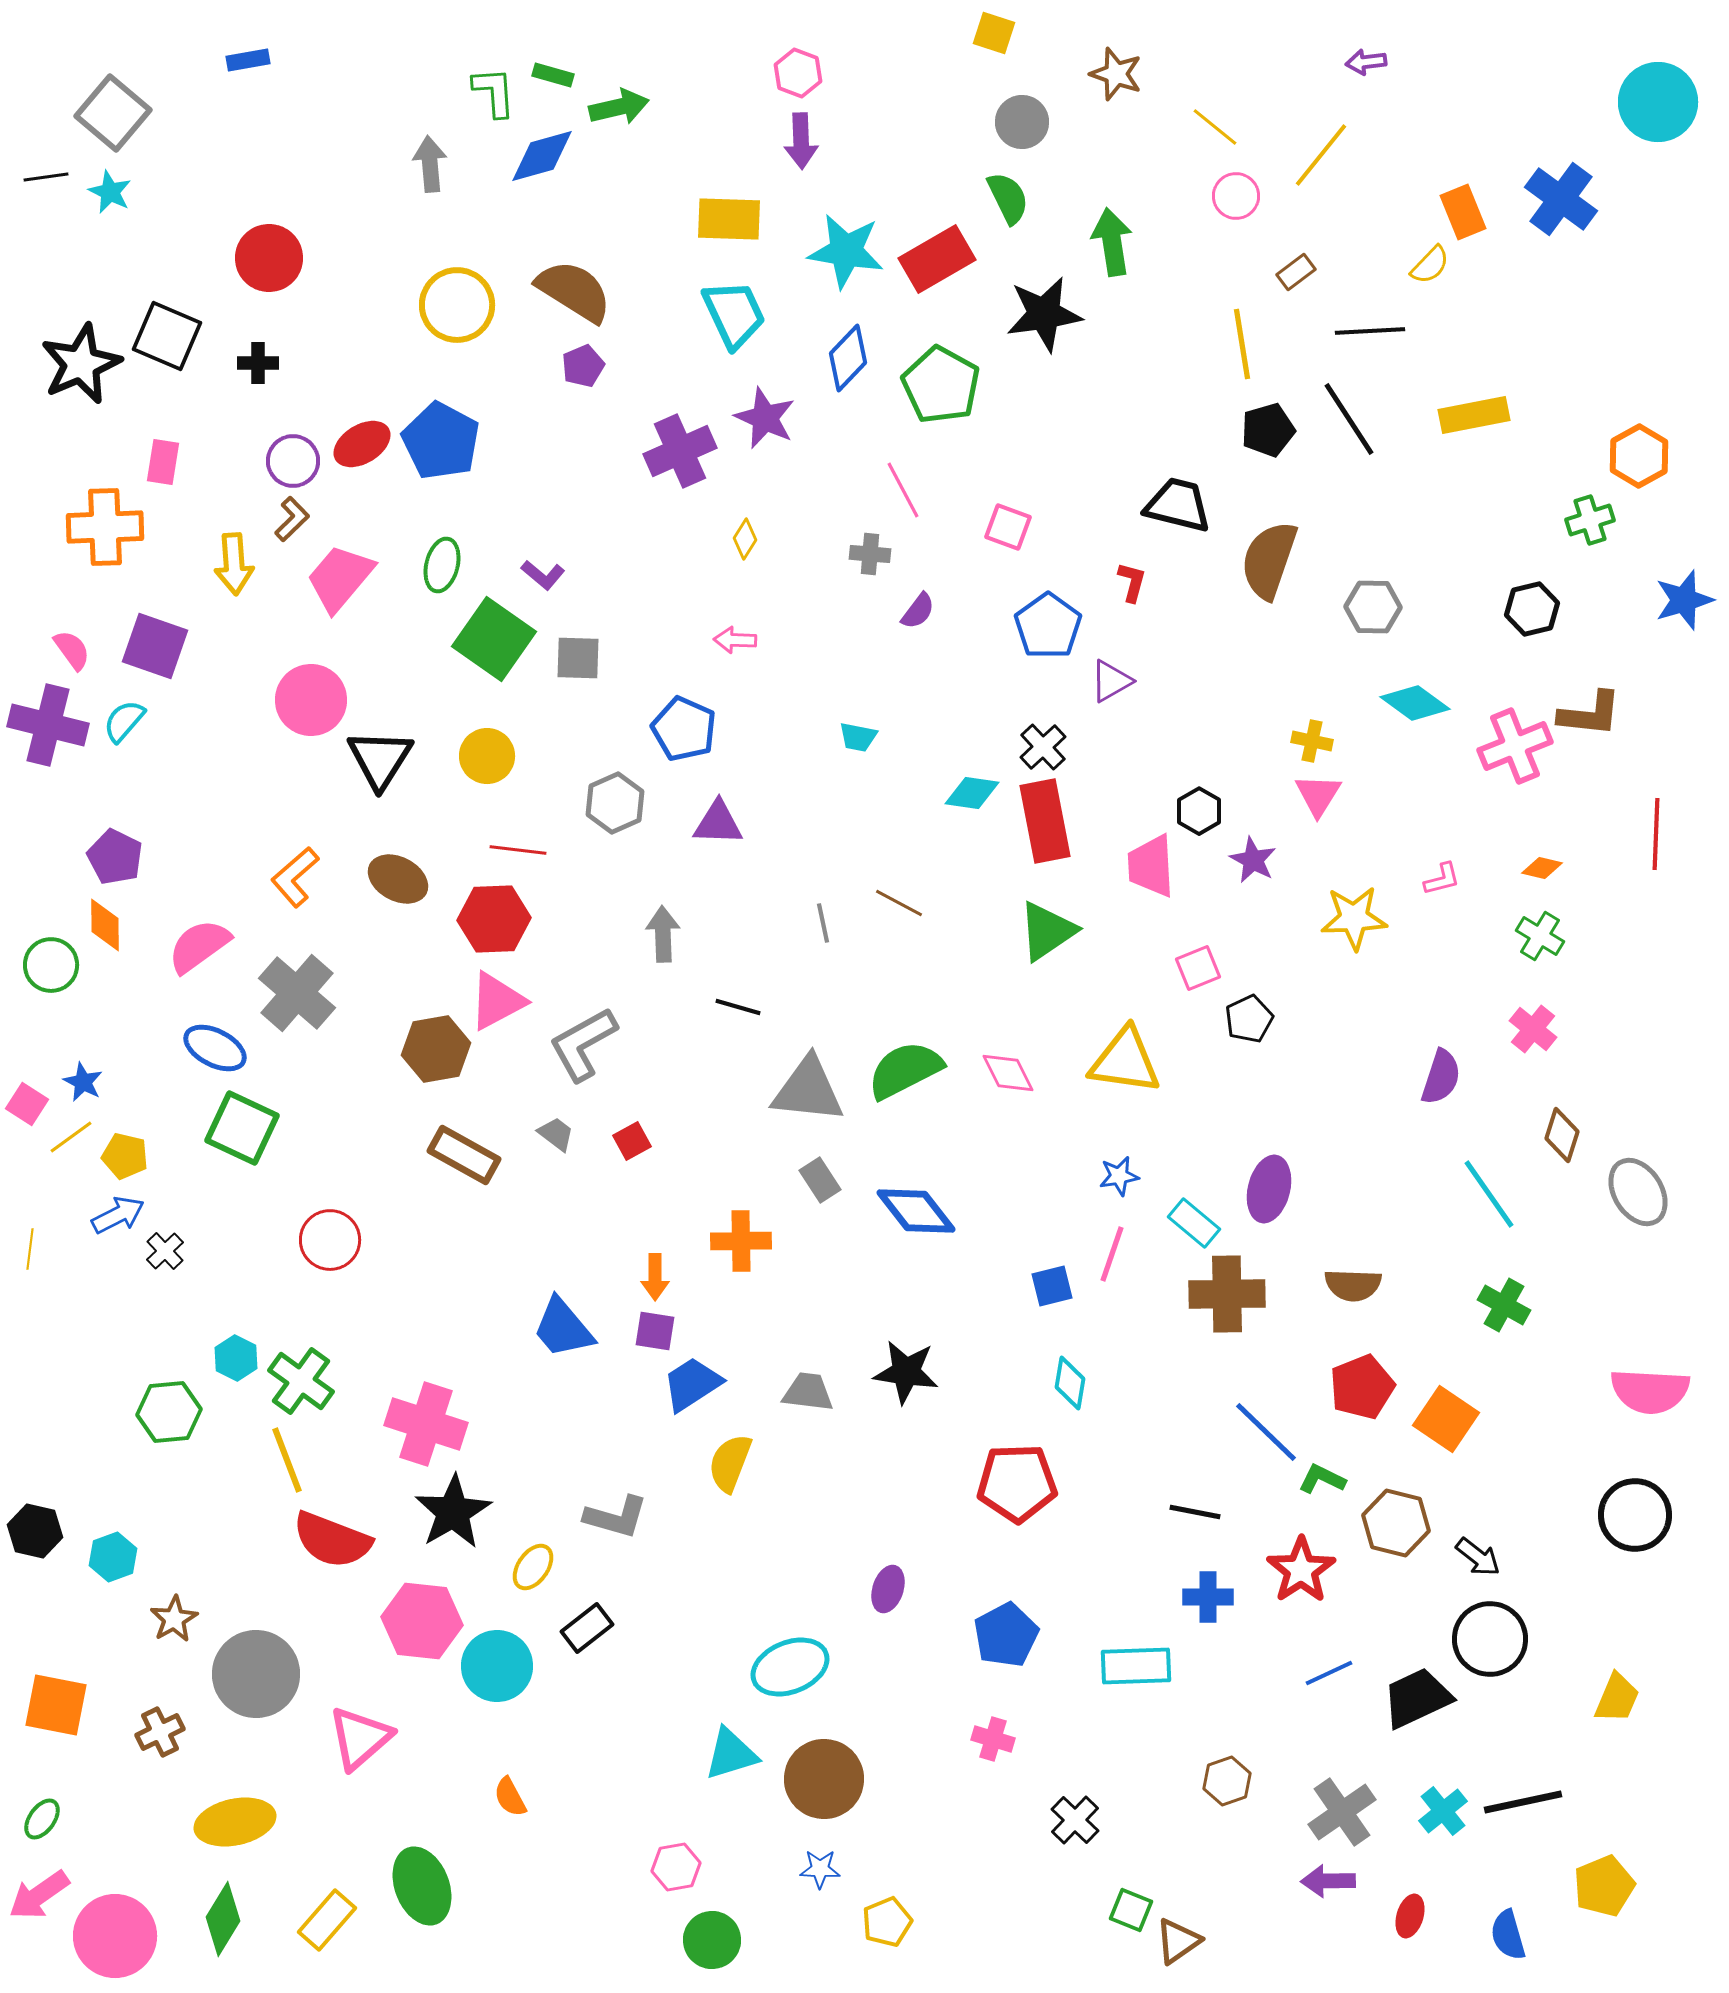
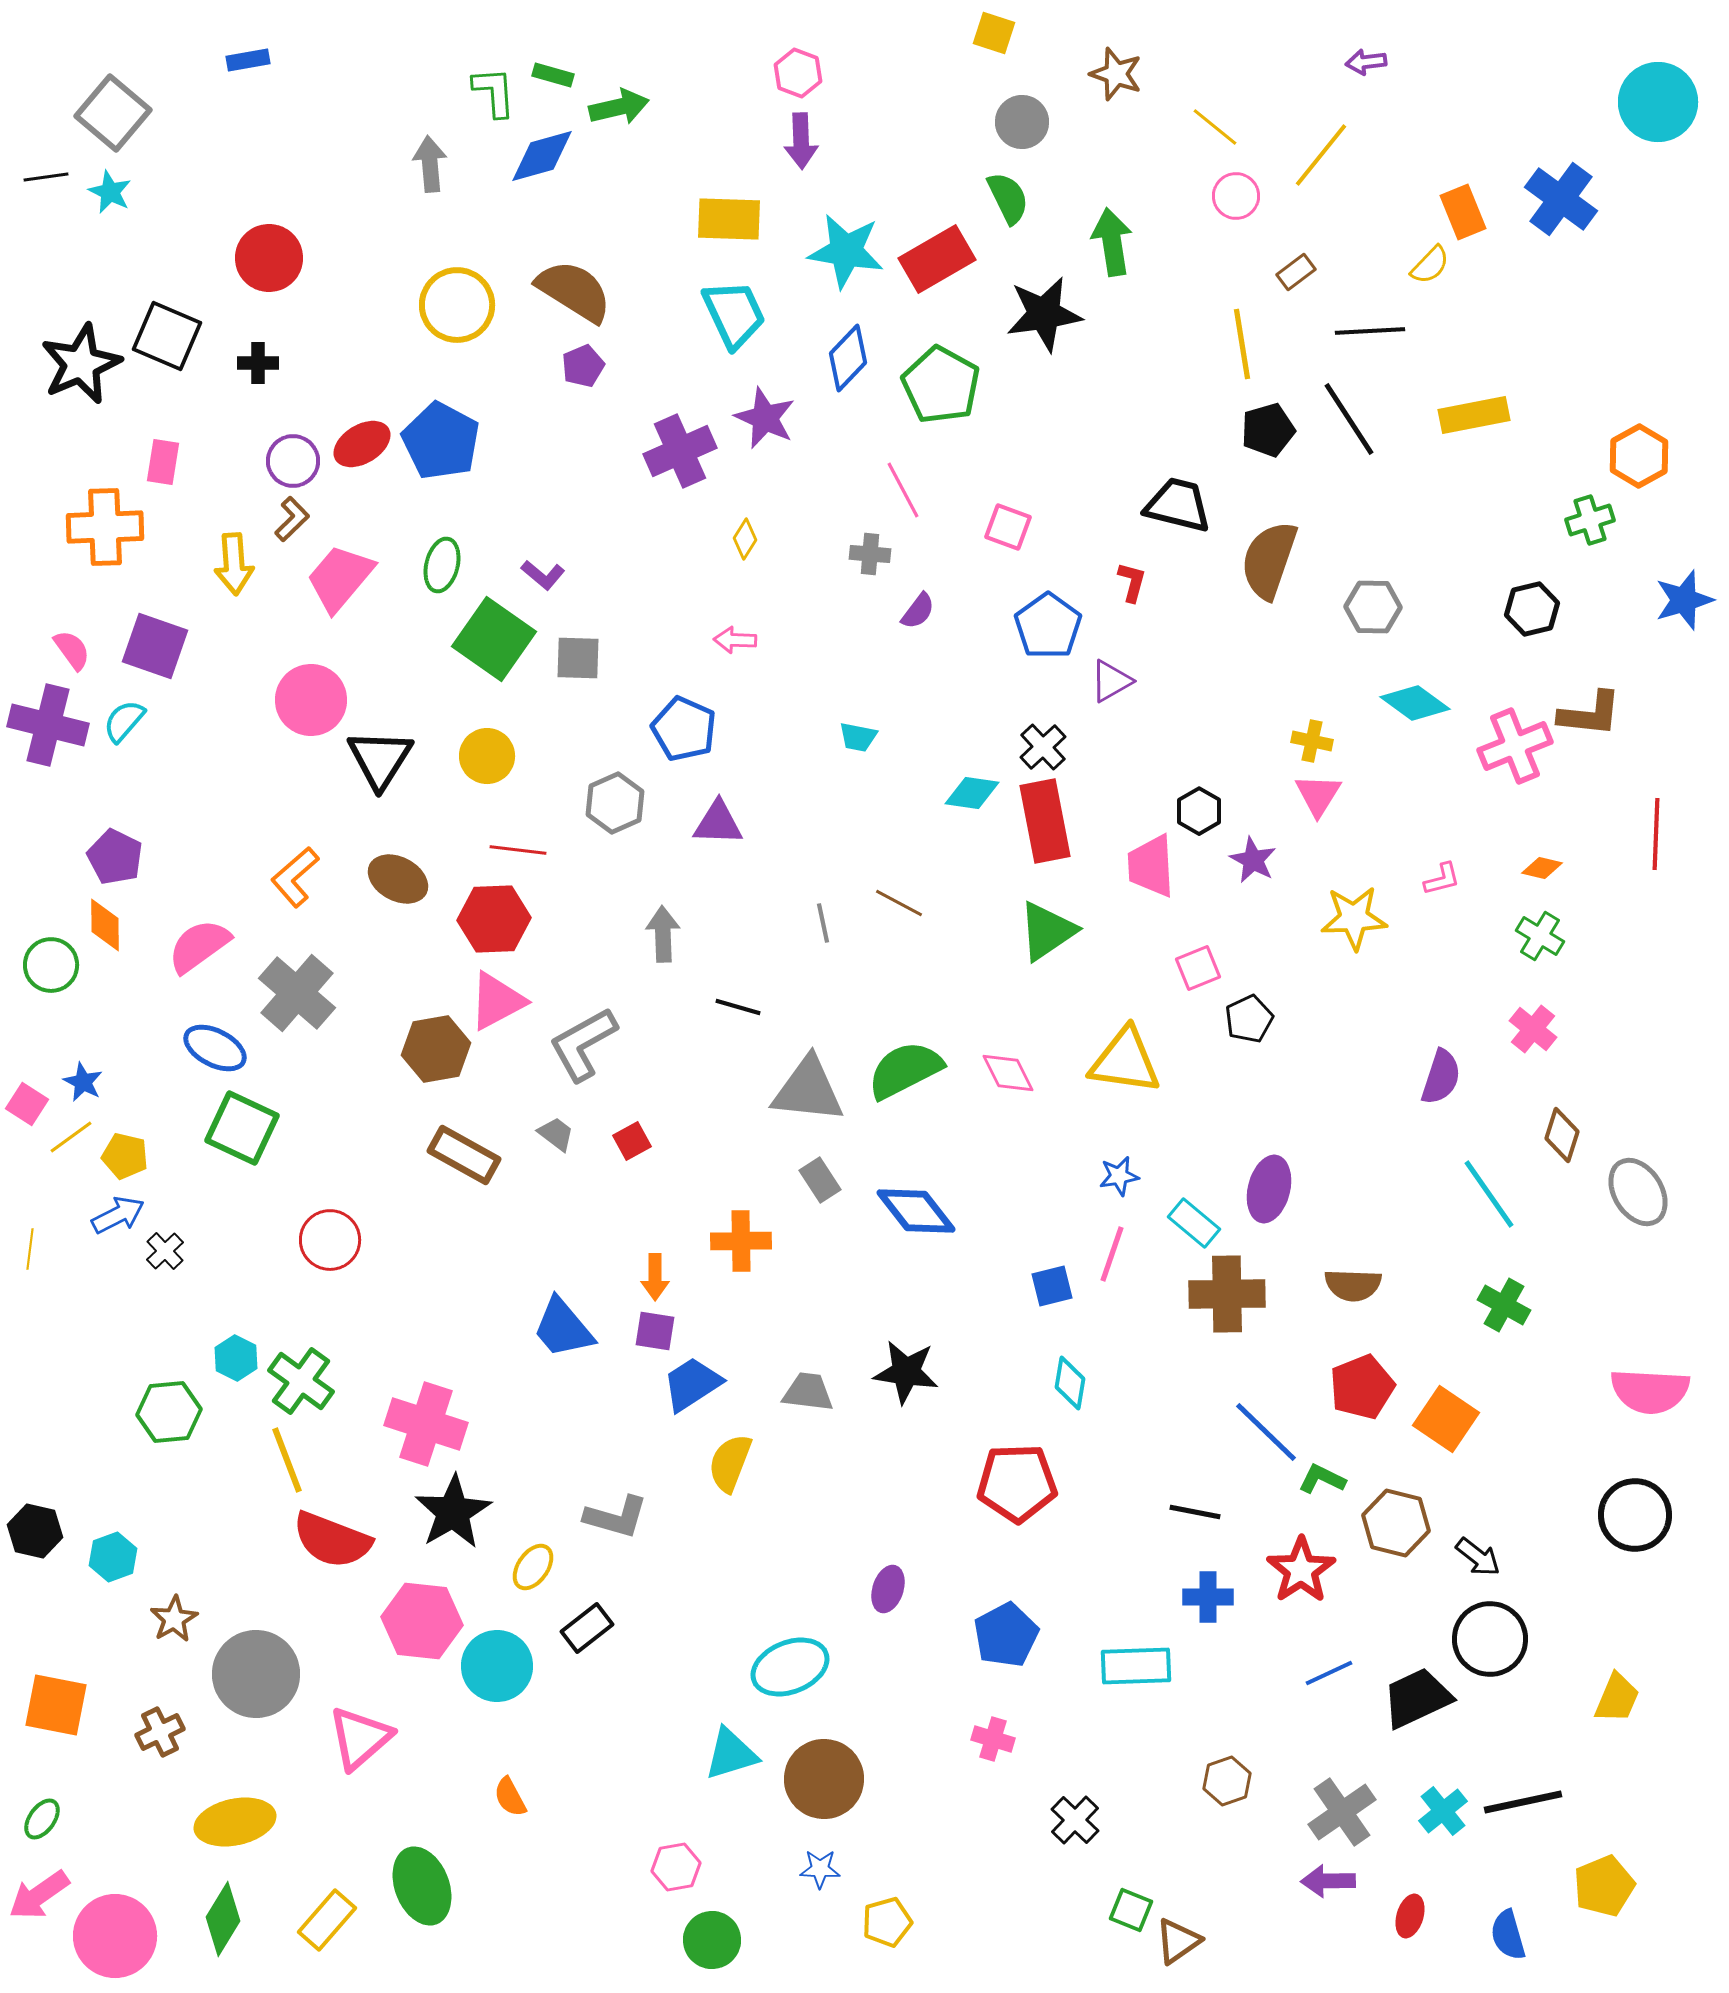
yellow pentagon at (887, 1922): rotated 6 degrees clockwise
